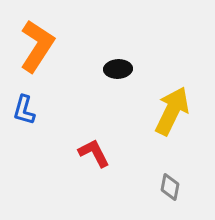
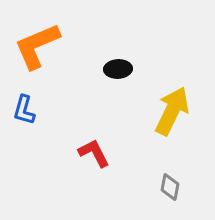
orange L-shape: rotated 146 degrees counterclockwise
